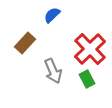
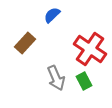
red cross: rotated 12 degrees counterclockwise
gray arrow: moved 3 px right, 7 px down
green rectangle: moved 3 px left, 2 px down
